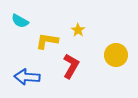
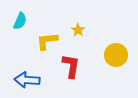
cyan semicircle: rotated 96 degrees counterclockwise
yellow L-shape: rotated 15 degrees counterclockwise
red L-shape: rotated 20 degrees counterclockwise
blue arrow: moved 3 px down
